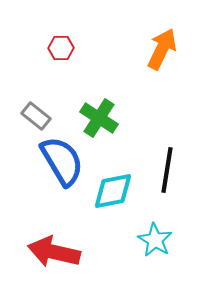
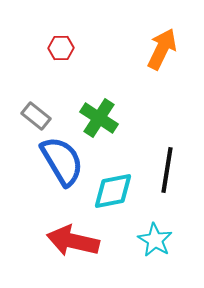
red arrow: moved 19 px right, 11 px up
